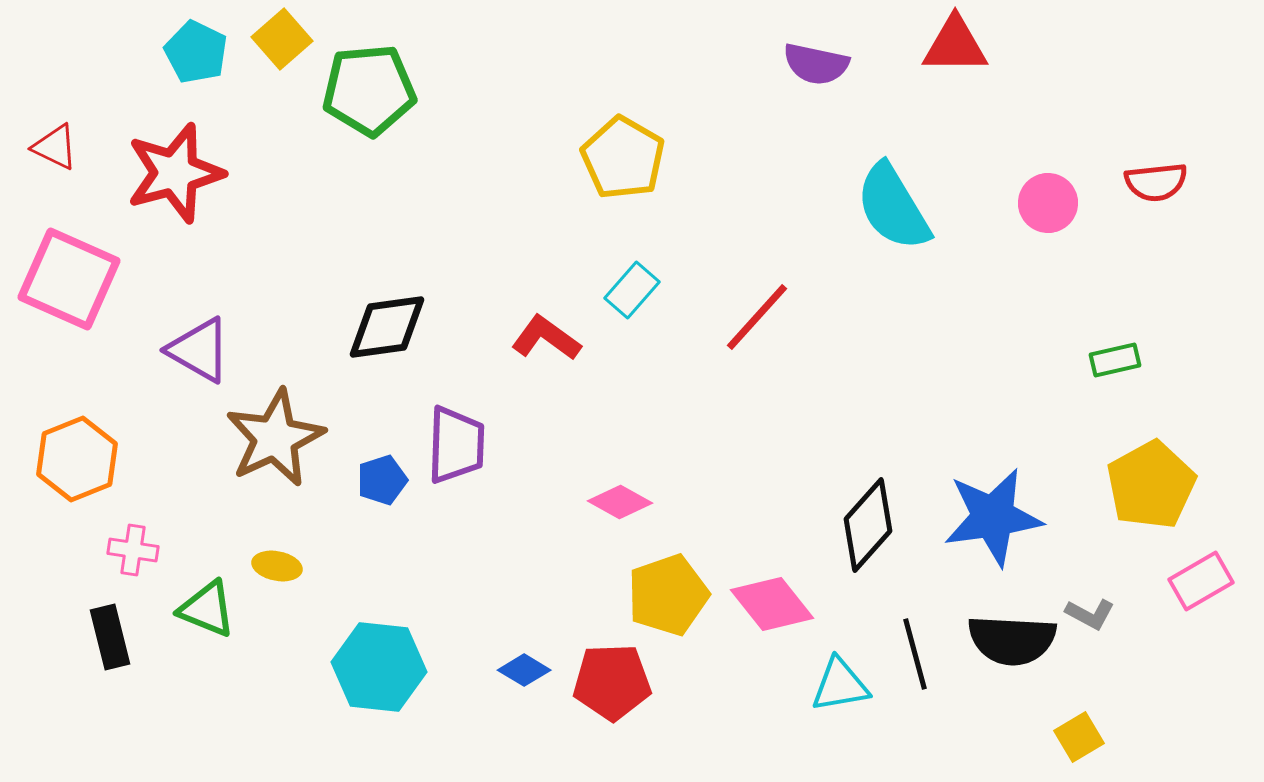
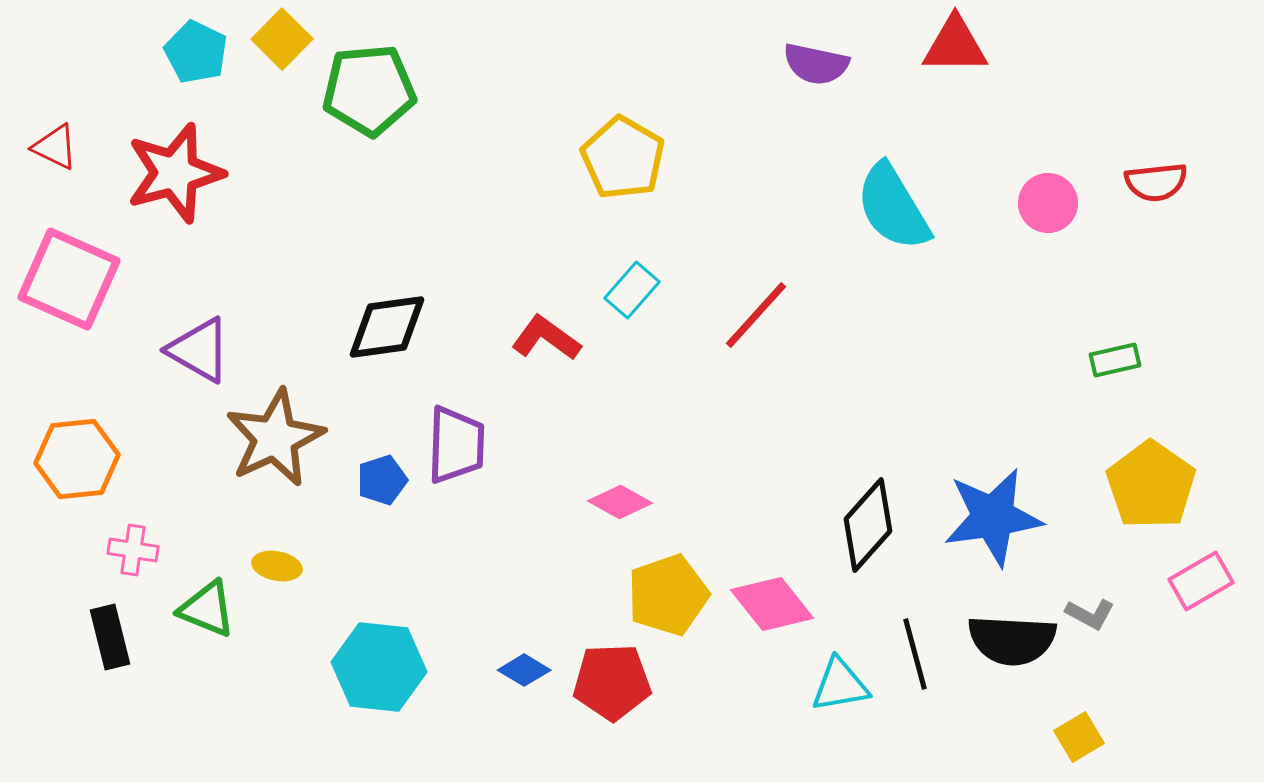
yellow square at (282, 39): rotated 4 degrees counterclockwise
red line at (757, 317): moved 1 px left, 2 px up
orange hexagon at (77, 459): rotated 16 degrees clockwise
yellow pentagon at (1151, 485): rotated 8 degrees counterclockwise
